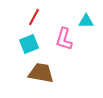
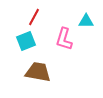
cyan square: moved 3 px left, 3 px up
brown trapezoid: moved 3 px left, 1 px up
